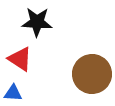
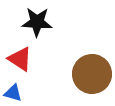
blue triangle: rotated 12 degrees clockwise
